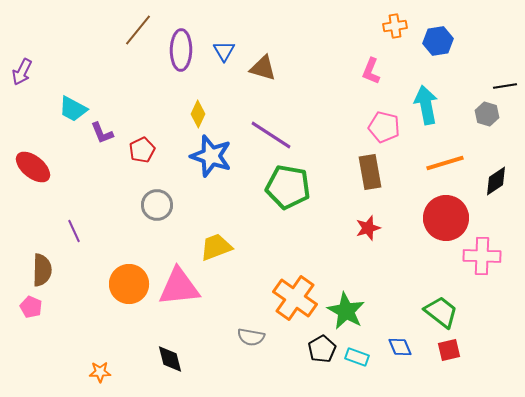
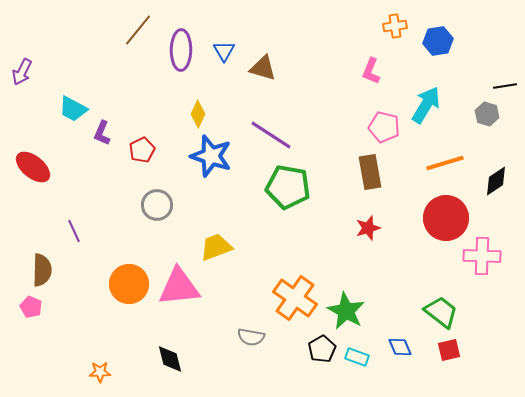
cyan arrow at (426, 105): rotated 42 degrees clockwise
purple L-shape at (102, 133): rotated 45 degrees clockwise
